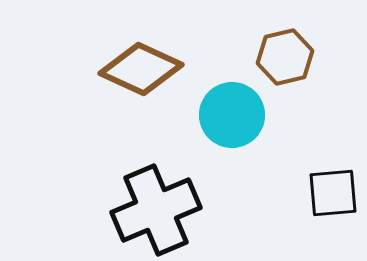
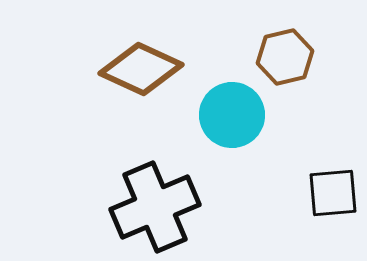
black cross: moved 1 px left, 3 px up
